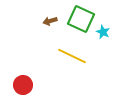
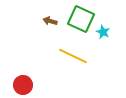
brown arrow: rotated 32 degrees clockwise
yellow line: moved 1 px right
